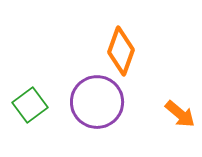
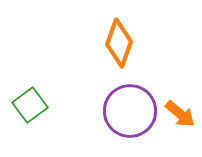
orange diamond: moved 2 px left, 8 px up
purple circle: moved 33 px right, 9 px down
